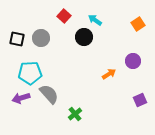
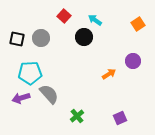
purple square: moved 20 px left, 18 px down
green cross: moved 2 px right, 2 px down
